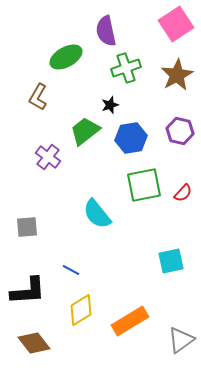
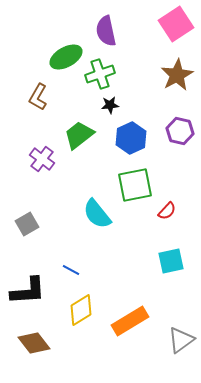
green cross: moved 26 px left, 6 px down
black star: rotated 12 degrees clockwise
green trapezoid: moved 6 px left, 4 px down
blue hexagon: rotated 16 degrees counterclockwise
purple cross: moved 6 px left, 2 px down
green square: moved 9 px left
red semicircle: moved 16 px left, 18 px down
gray square: moved 3 px up; rotated 25 degrees counterclockwise
